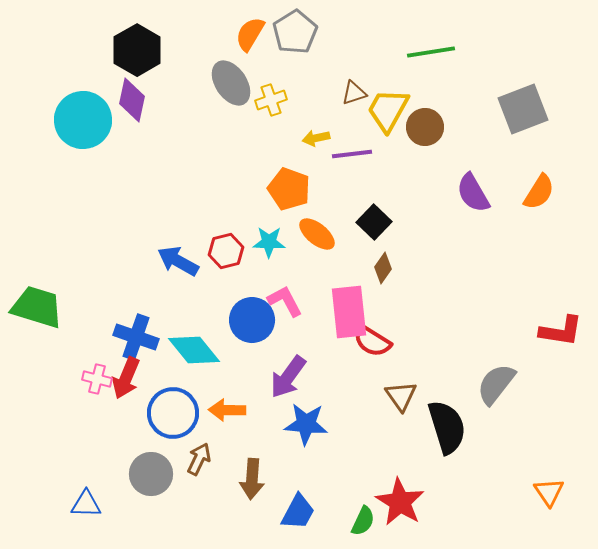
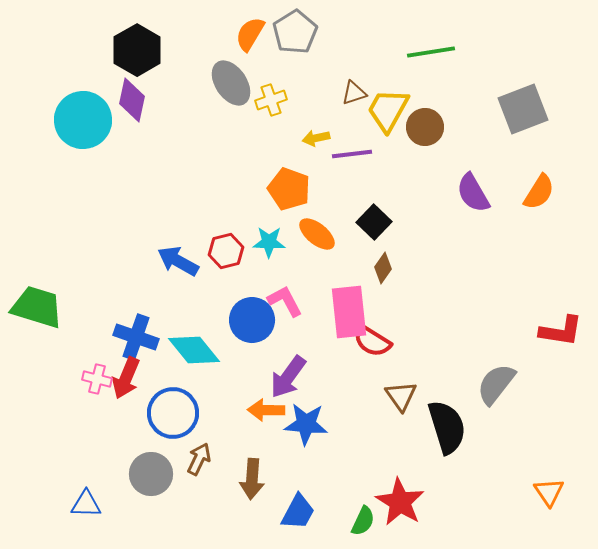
orange arrow at (227, 410): moved 39 px right
